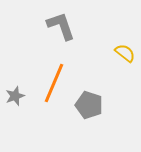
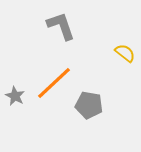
orange line: rotated 24 degrees clockwise
gray star: rotated 24 degrees counterclockwise
gray pentagon: rotated 8 degrees counterclockwise
